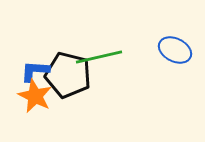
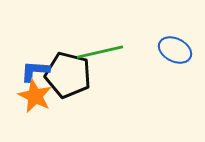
green line: moved 1 px right, 5 px up
